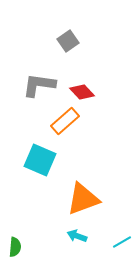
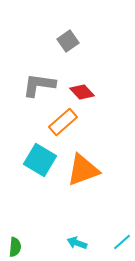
orange rectangle: moved 2 px left, 1 px down
cyan square: rotated 8 degrees clockwise
orange triangle: moved 29 px up
cyan arrow: moved 7 px down
cyan line: rotated 12 degrees counterclockwise
